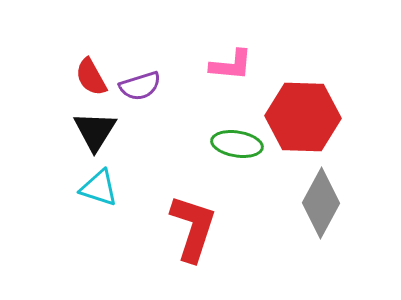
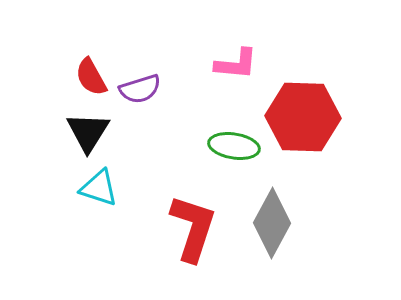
pink L-shape: moved 5 px right, 1 px up
purple semicircle: moved 3 px down
black triangle: moved 7 px left, 1 px down
green ellipse: moved 3 px left, 2 px down
gray diamond: moved 49 px left, 20 px down
